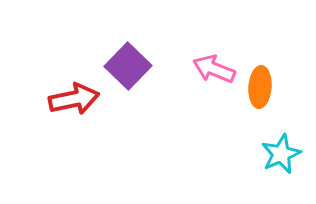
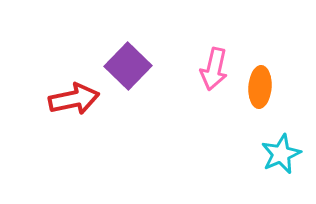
pink arrow: rotated 99 degrees counterclockwise
